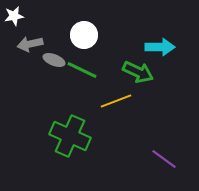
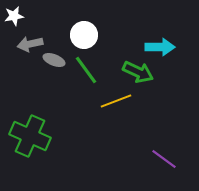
green line: moved 4 px right; rotated 28 degrees clockwise
green cross: moved 40 px left
